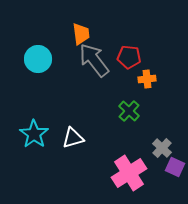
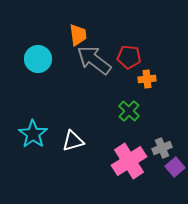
orange trapezoid: moved 3 px left, 1 px down
gray arrow: rotated 15 degrees counterclockwise
cyan star: moved 1 px left
white triangle: moved 3 px down
gray cross: rotated 24 degrees clockwise
purple square: rotated 24 degrees clockwise
pink cross: moved 12 px up
